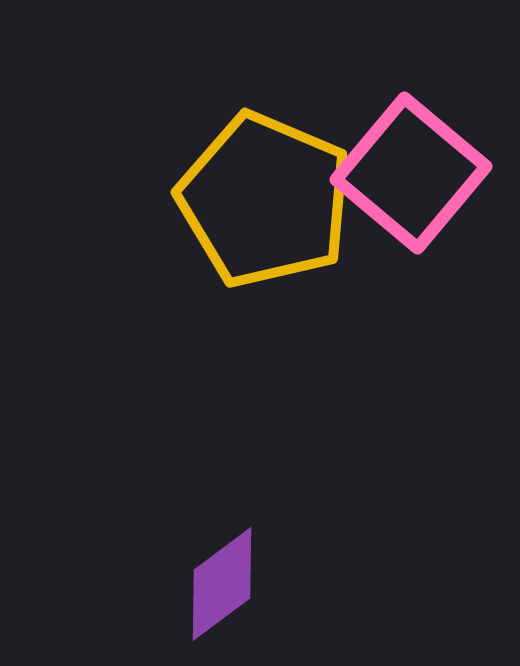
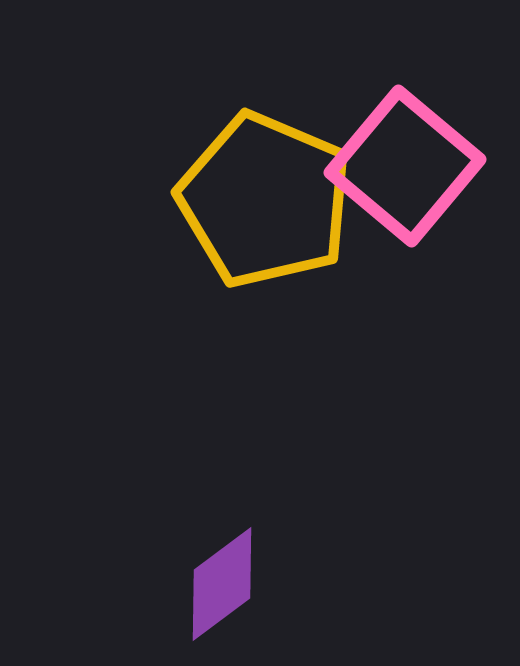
pink square: moved 6 px left, 7 px up
